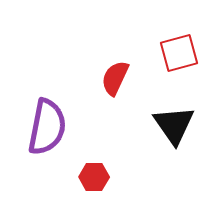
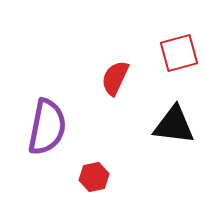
black triangle: rotated 48 degrees counterclockwise
red hexagon: rotated 12 degrees counterclockwise
